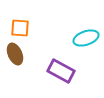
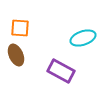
cyan ellipse: moved 3 px left
brown ellipse: moved 1 px right, 1 px down
